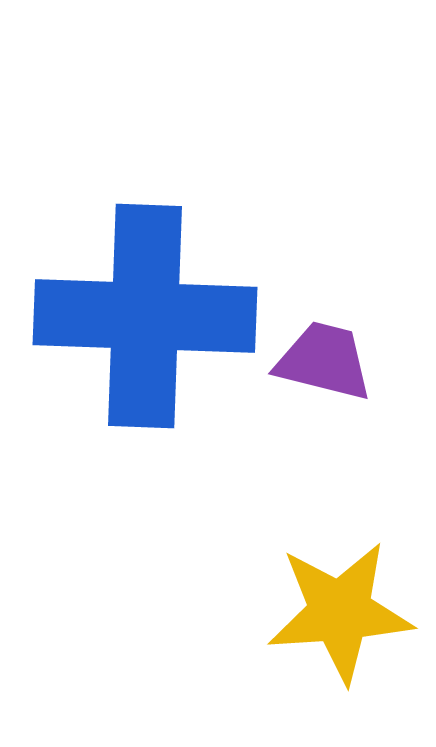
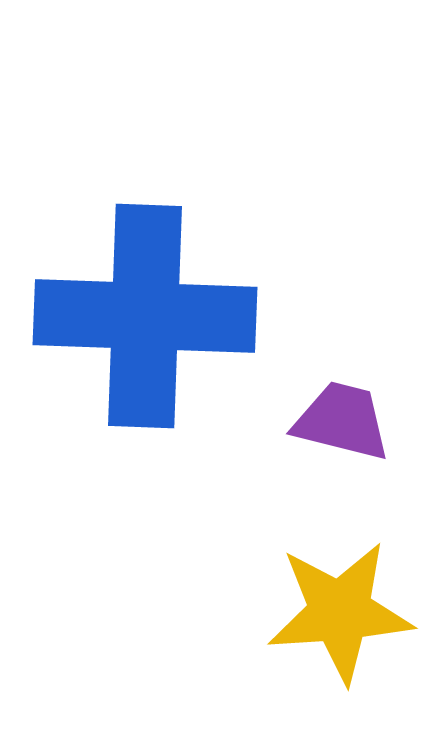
purple trapezoid: moved 18 px right, 60 px down
